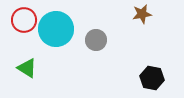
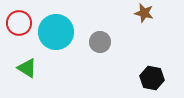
brown star: moved 2 px right, 1 px up; rotated 24 degrees clockwise
red circle: moved 5 px left, 3 px down
cyan circle: moved 3 px down
gray circle: moved 4 px right, 2 px down
